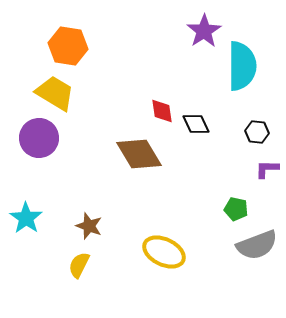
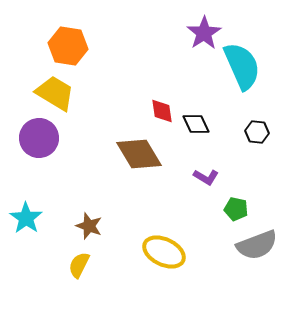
purple star: moved 2 px down
cyan semicircle: rotated 24 degrees counterclockwise
purple L-shape: moved 61 px left, 8 px down; rotated 150 degrees counterclockwise
